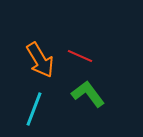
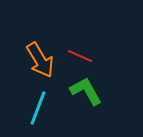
green L-shape: moved 2 px left, 3 px up; rotated 8 degrees clockwise
cyan line: moved 4 px right, 1 px up
